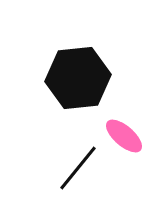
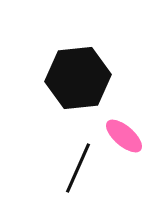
black line: rotated 15 degrees counterclockwise
